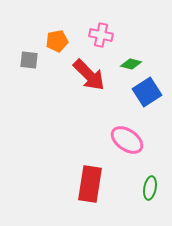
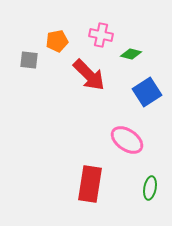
green diamond: moved 10 px up
